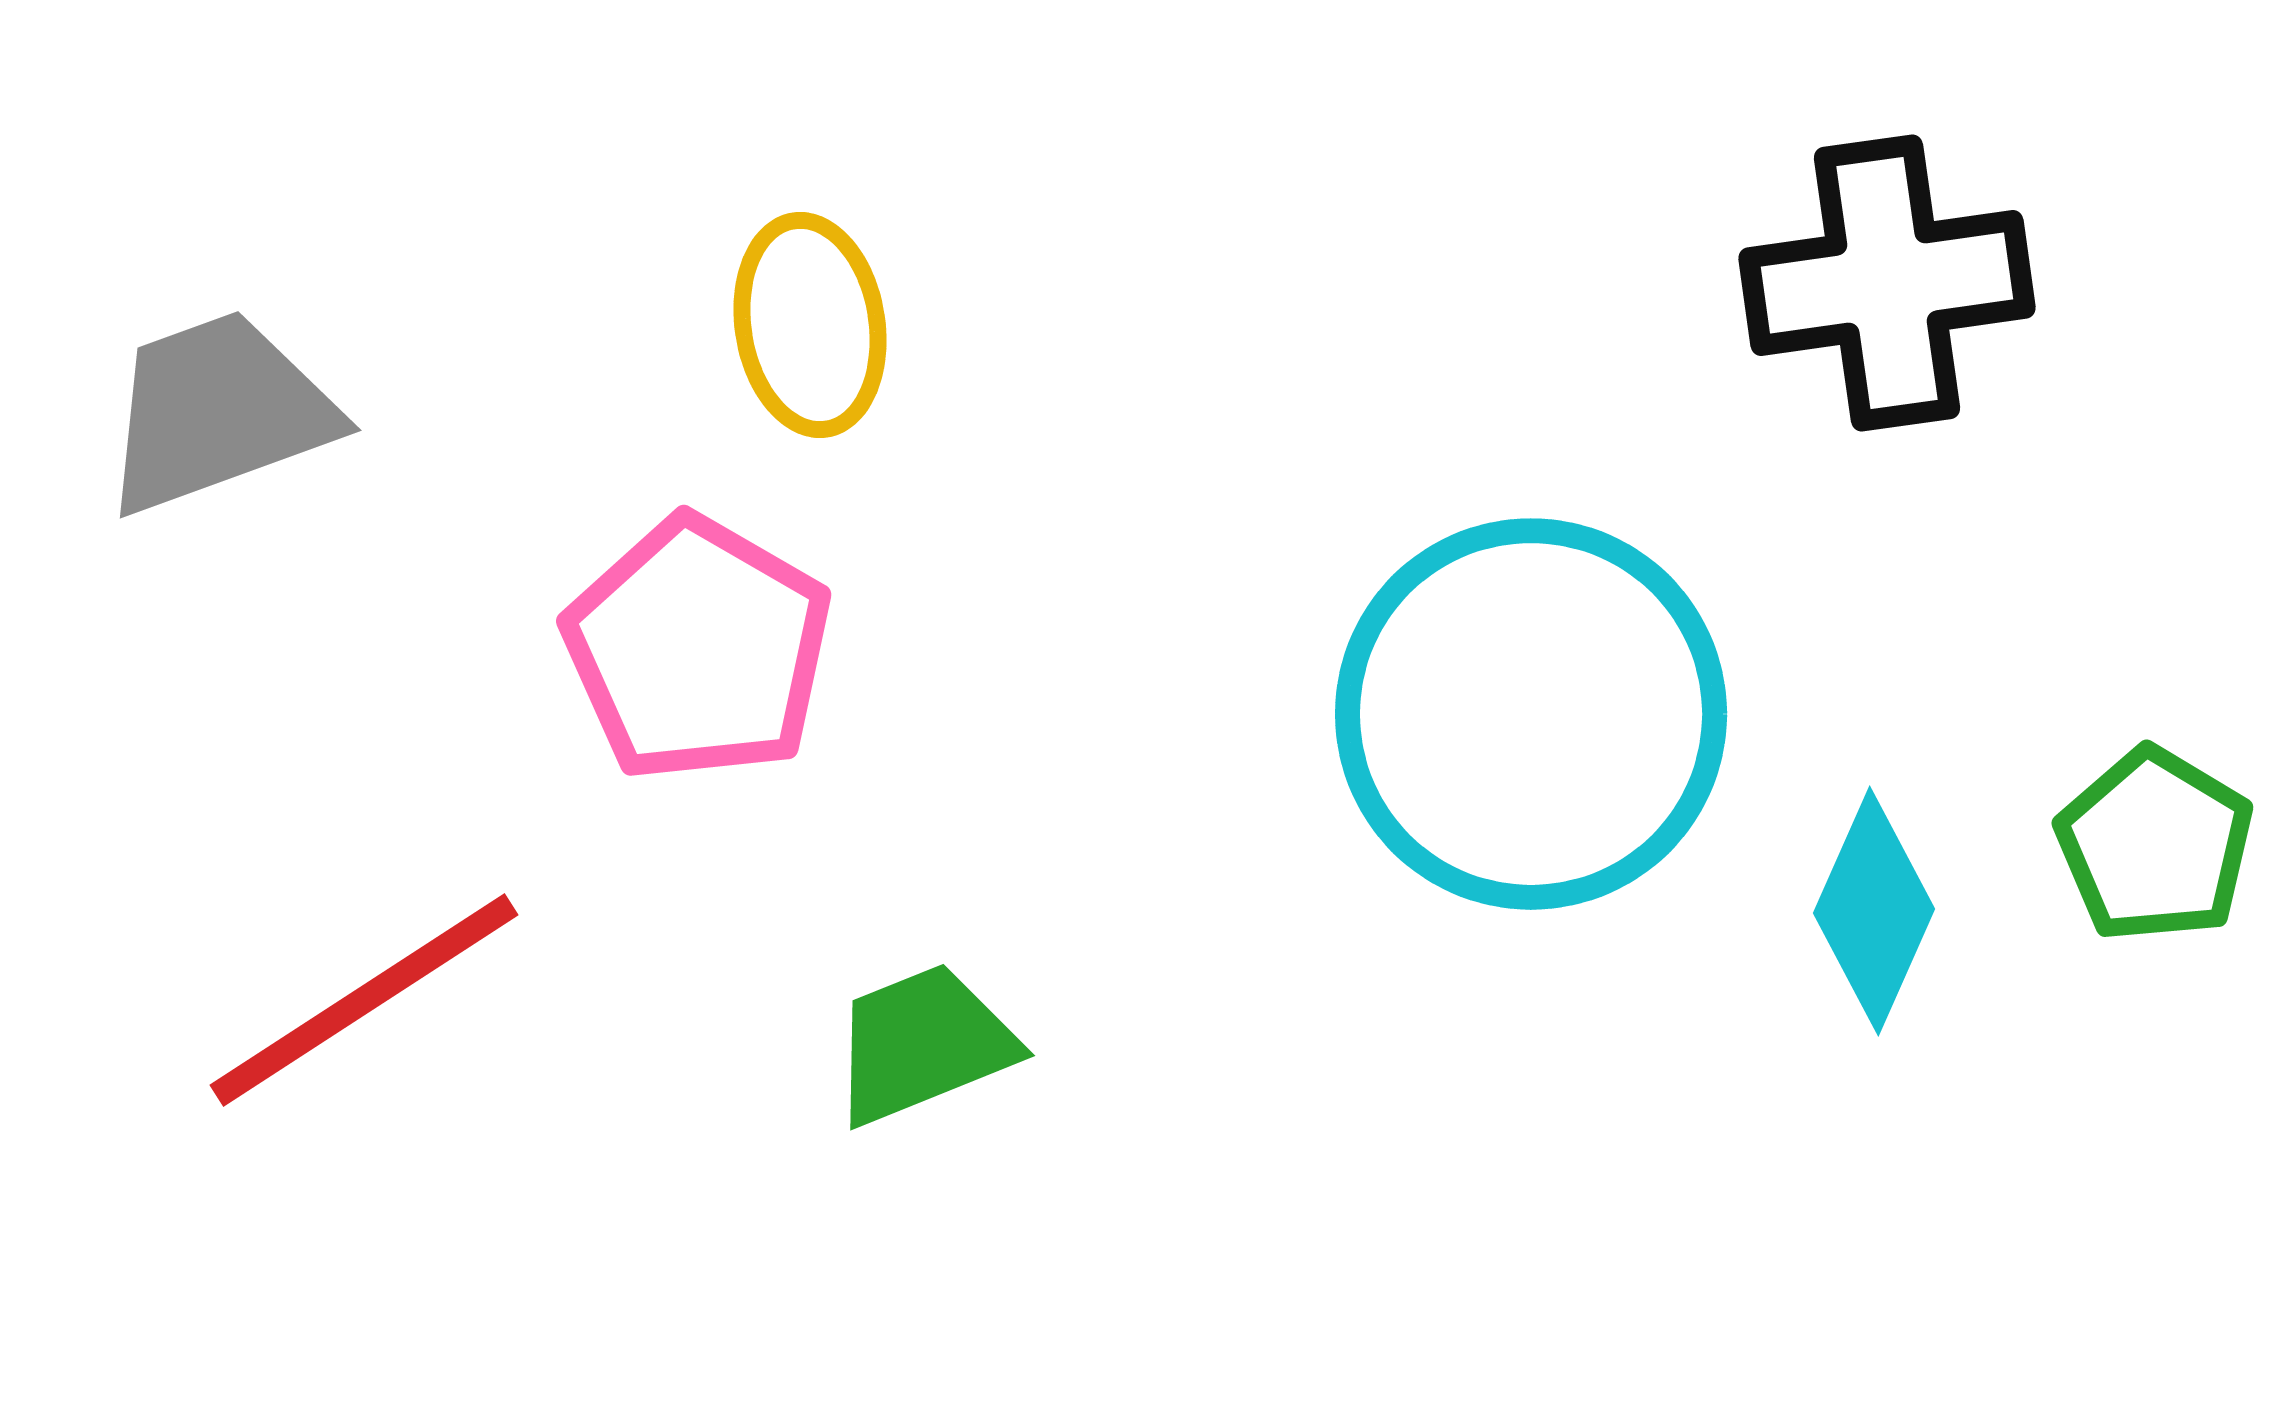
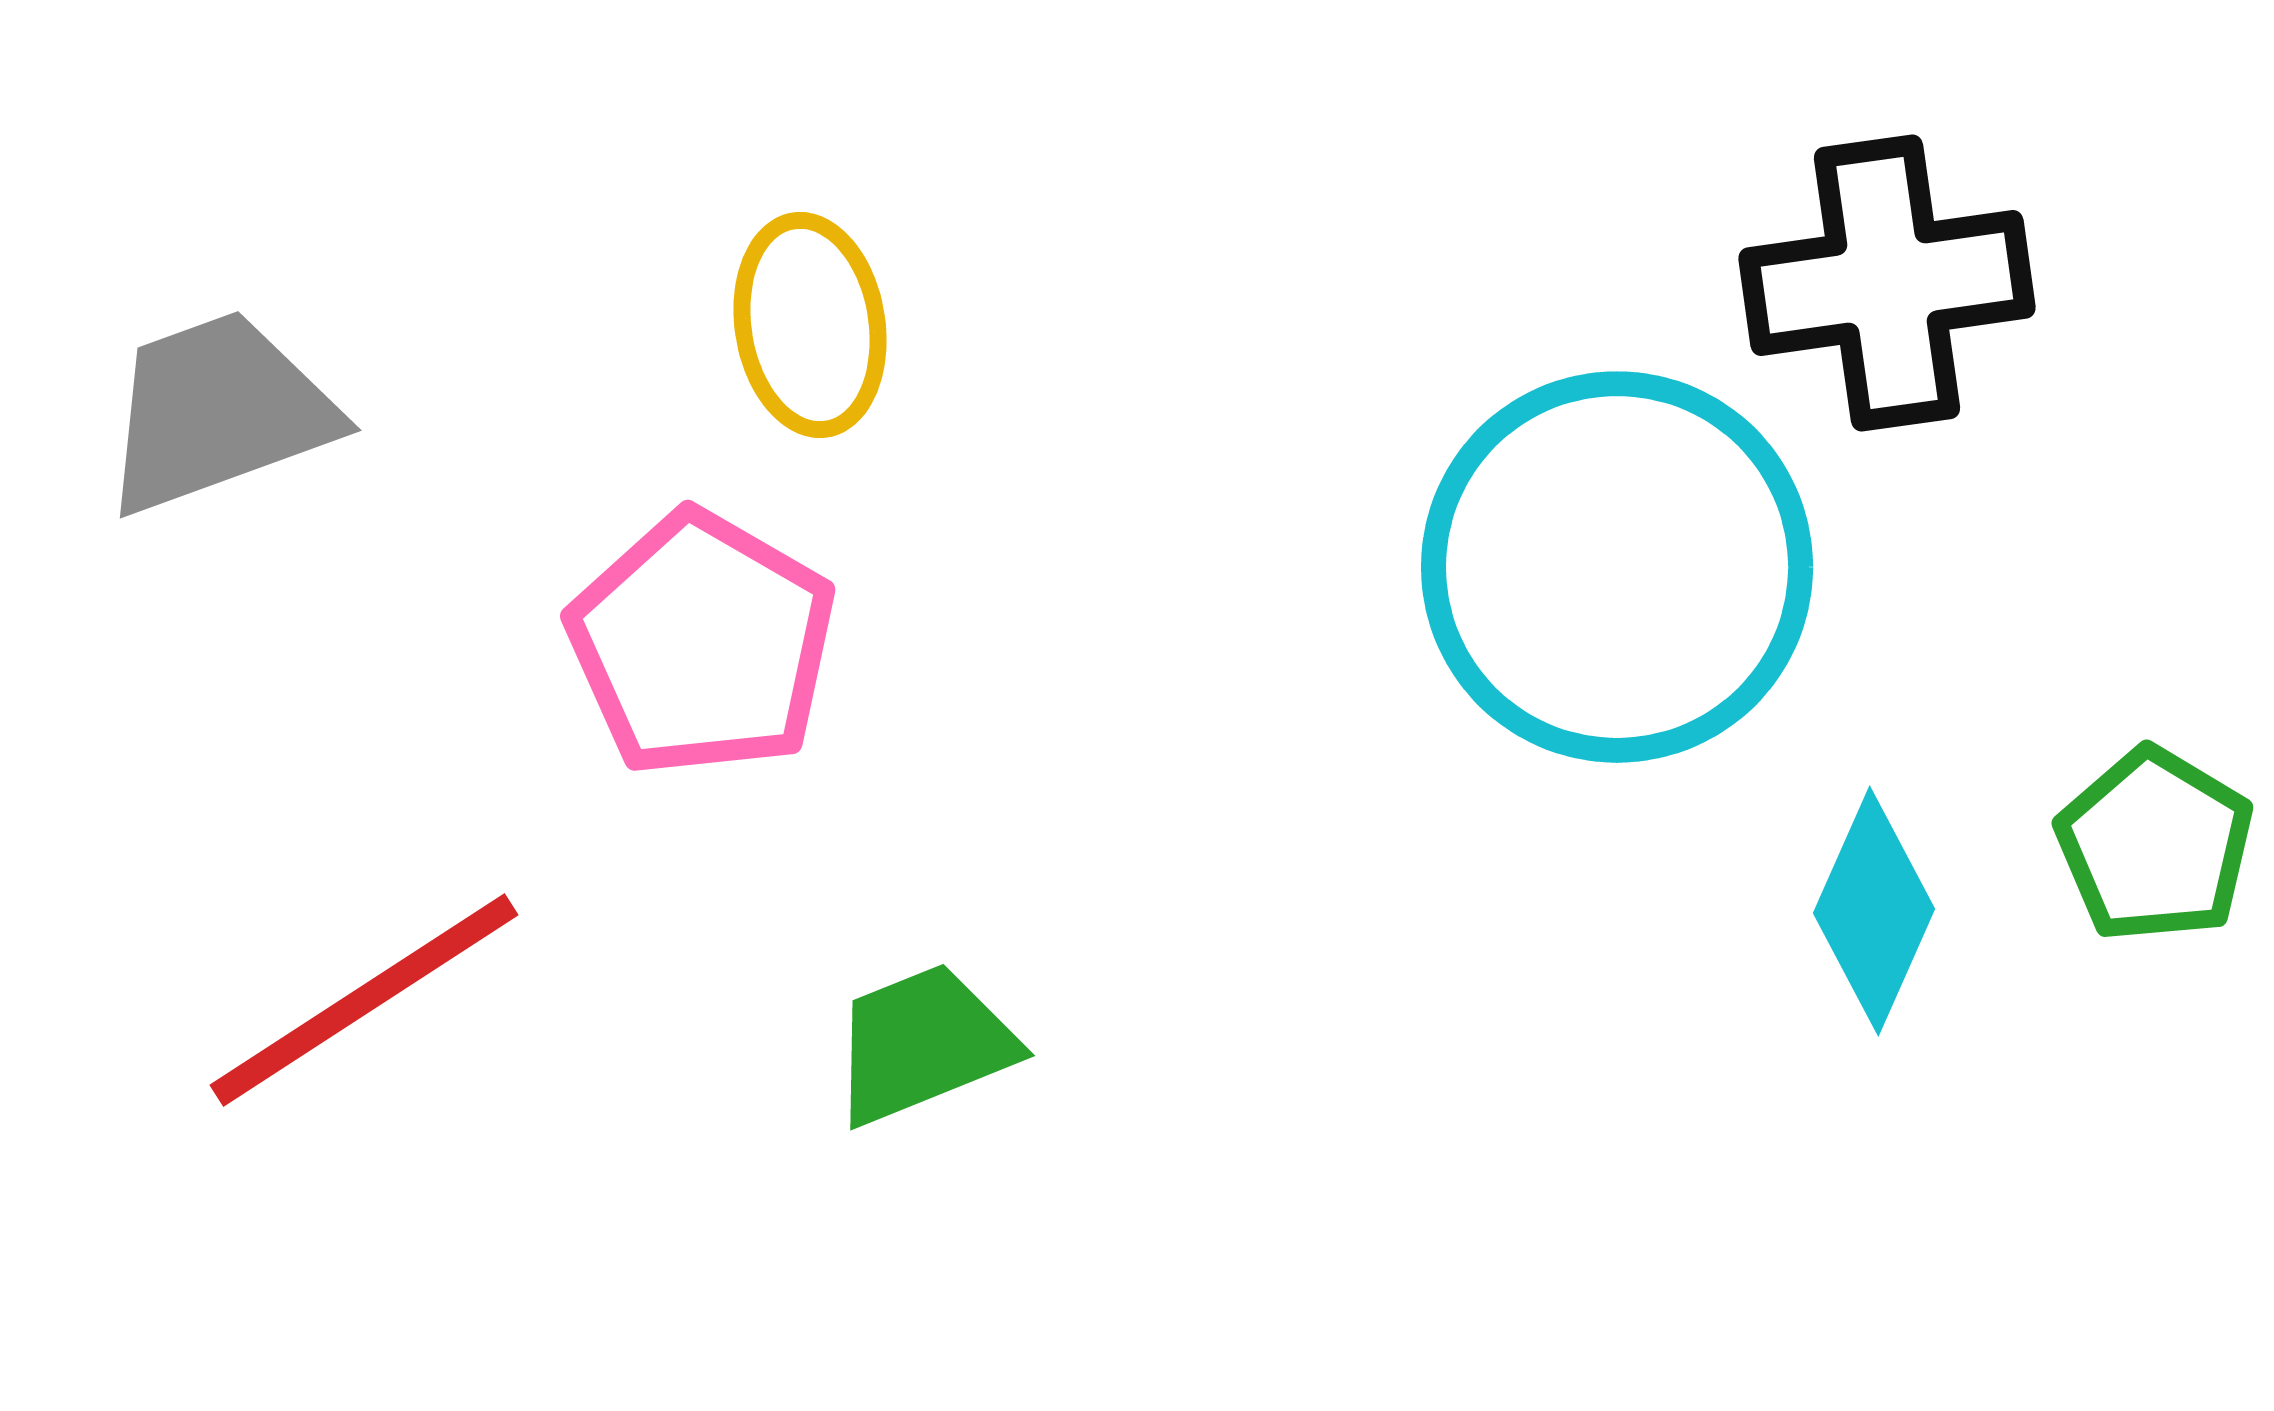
pink pentagon: moved 4 px right, 5 px up
cyan circle: moved 86 px right, 147 px up
